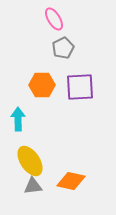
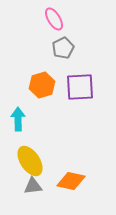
orange hexagon: rotated 15 degrees counterclockwise
